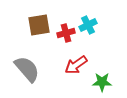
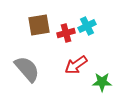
cyan cross: moved 1 px left, 1 px down
